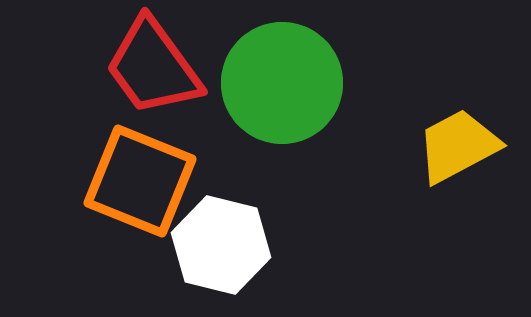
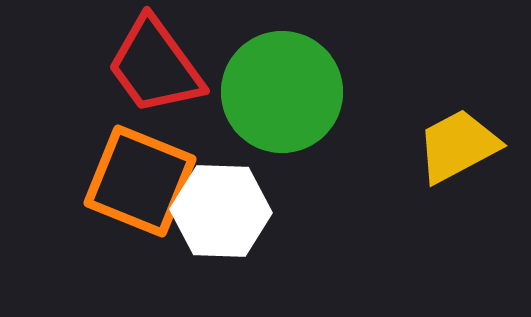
red trapezoid: moved 2 px right, 1 px up
green circle: moved 9 px down
white hexagon: moved 34 px up; rotated 12 degrees counterclockwise
